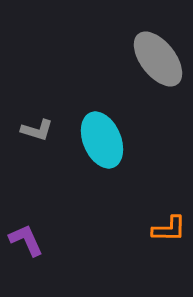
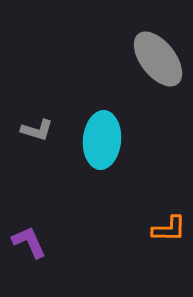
cyan ellipse: rotated 28 degrees clockwise
purple L-shape: moved 3 px right, 2 px down
